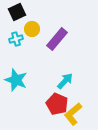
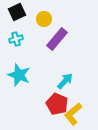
yellow circle: moved 12 px right, 10 px up
cyan star: moved 3 px right, 5 px up
